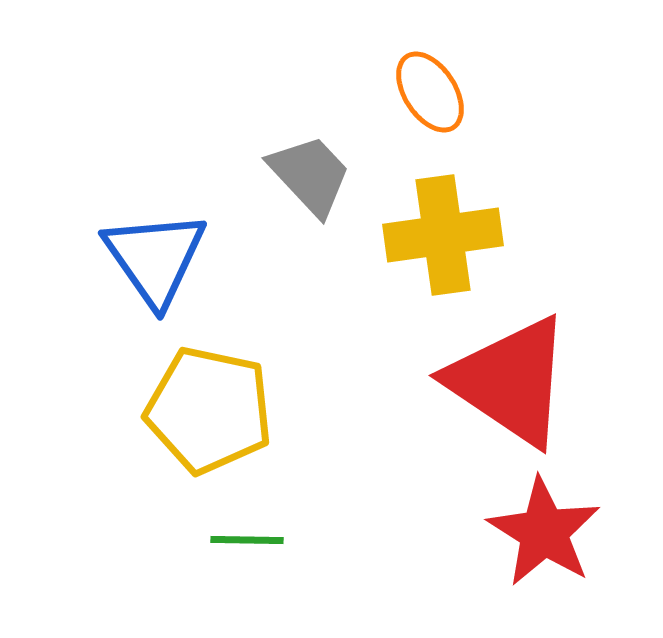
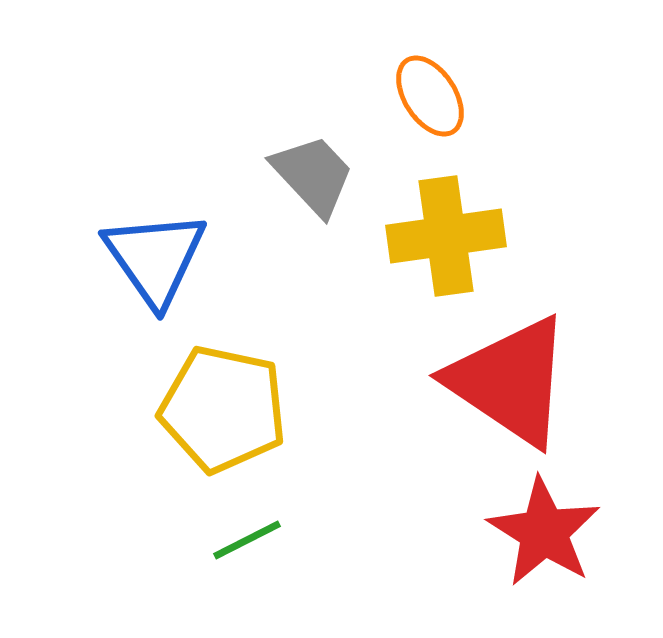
orange ellipse: moved 4 px down
gray trapezoid: moved 3 px right
yellow cross: moved 3 px right, 1 px down
yellow pentagon: moved 14 px right, 1 px up
green line: rotated 28 degrees counterclockwise
